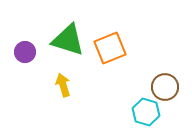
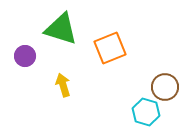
green triangle: moved 7 px left, 11 px up
purple circle: moved 4 px down
